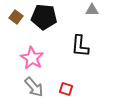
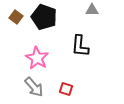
black pentagon: rotated 15 degrees clockwise
pink star: moved 5 px right
